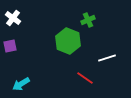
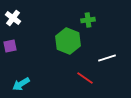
green cross: rotated 16 degrees clockwise
